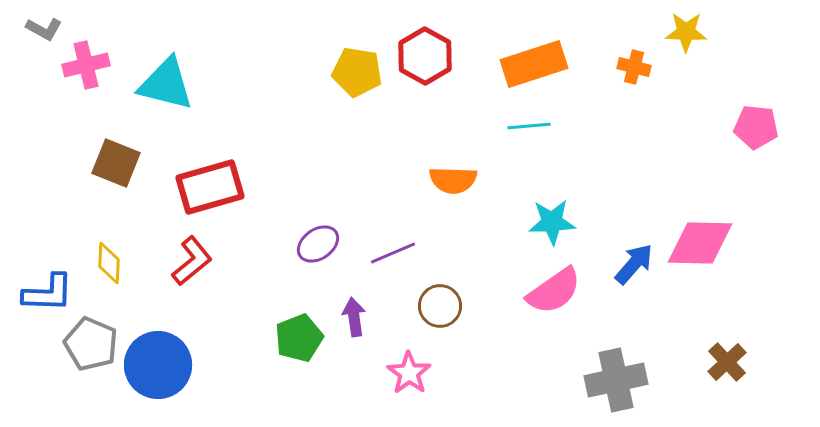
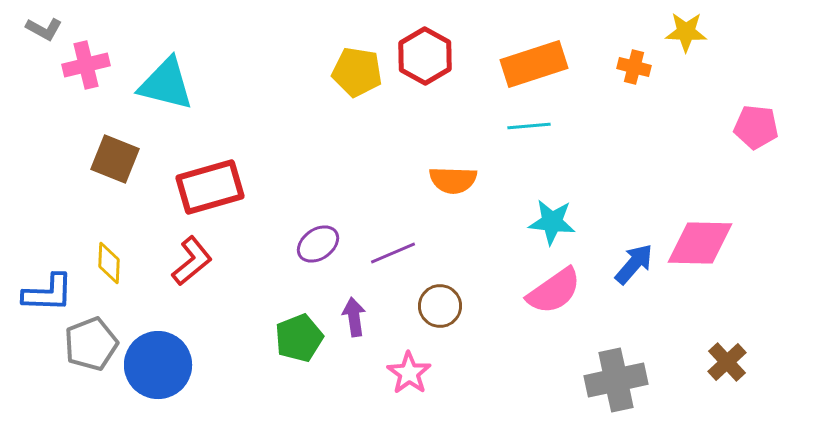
brown square: moved 1 px left, 4 px up
cyan star: rotated 9 degrees clockwise
gray pentagon: rotated 28 degrees clockwise
